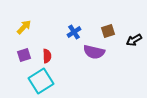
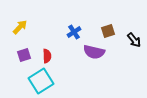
yellow arrow: moved 4 px left
black arrow: rotated 98 degrees counterclockwise
